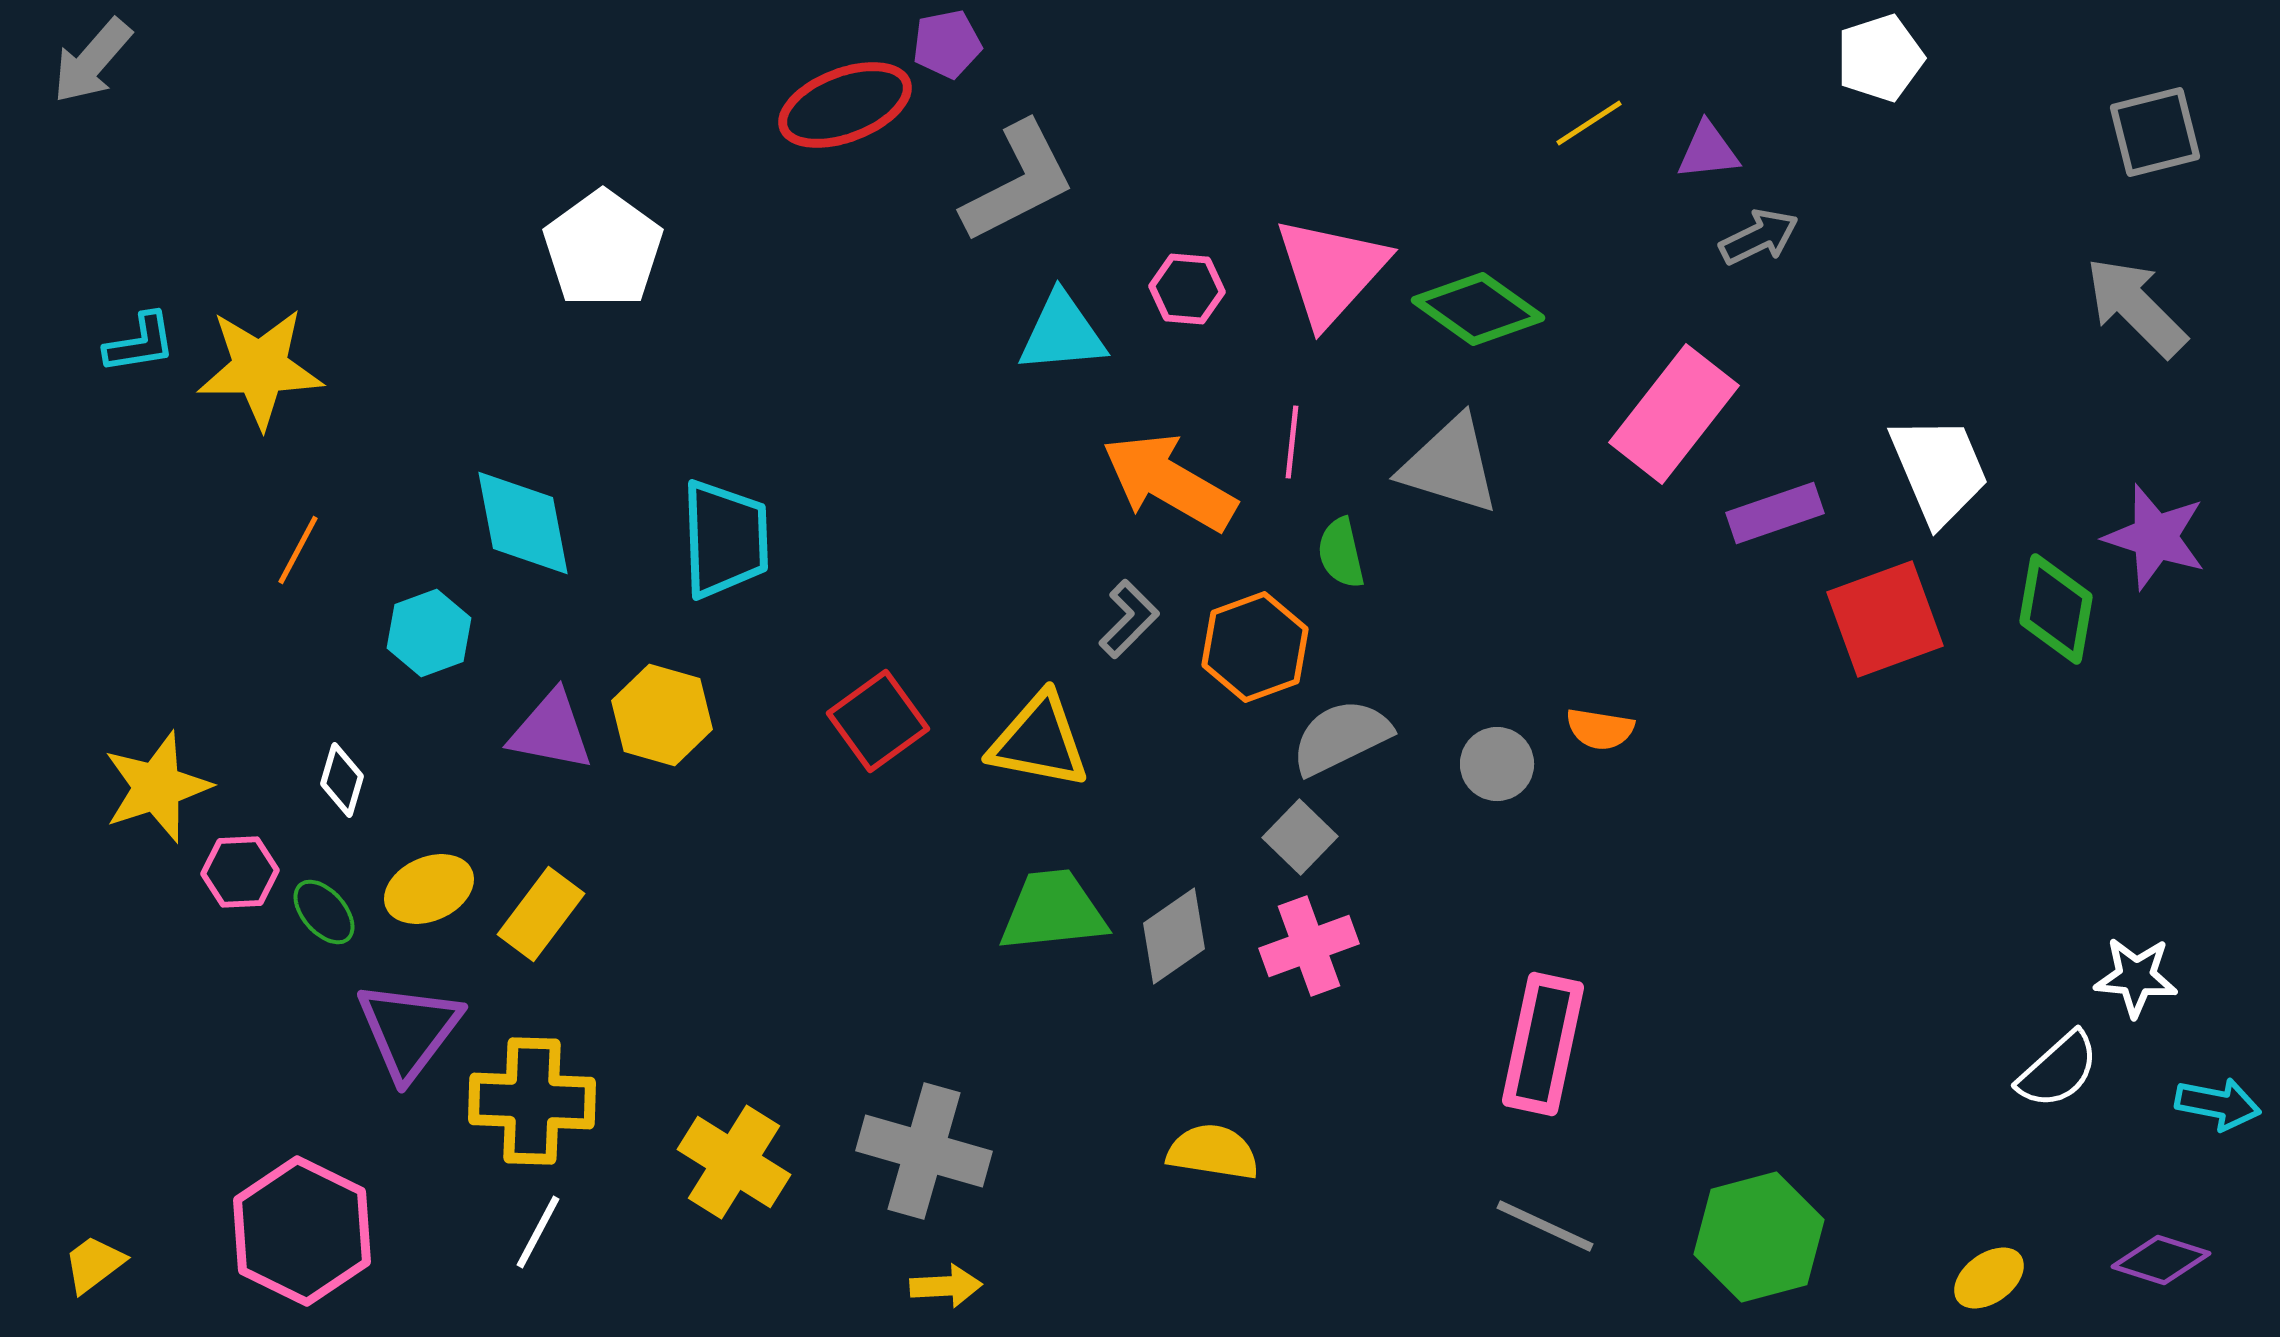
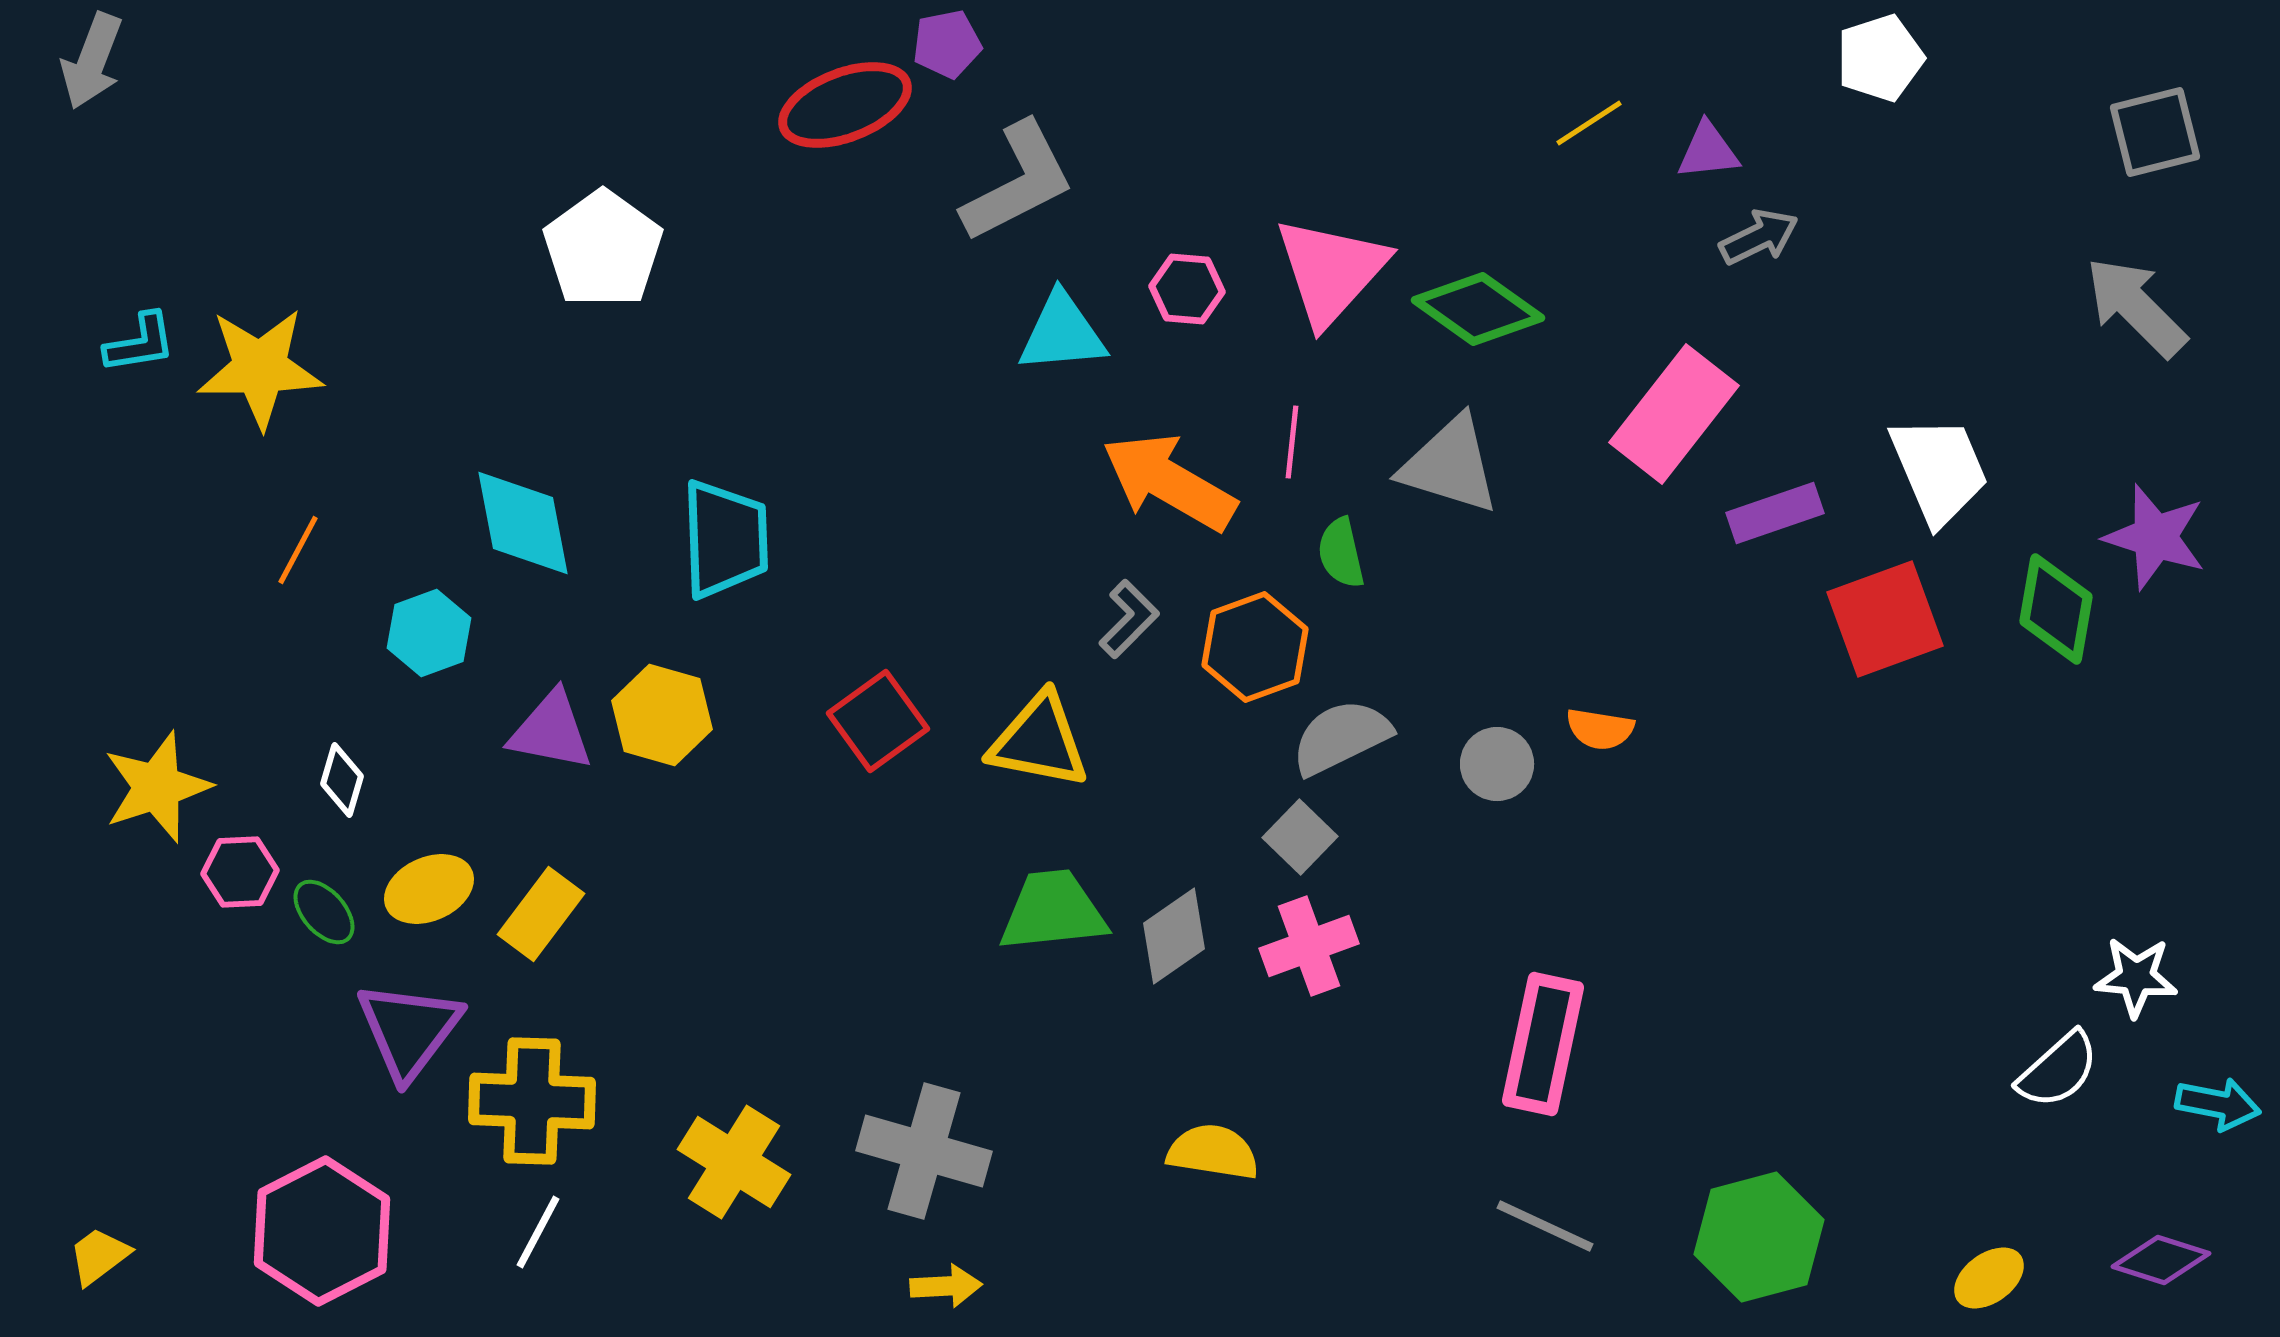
gray arrow at (92, 61): rotated 20 degrees counterclockwise
pink hexagon at (302, 1231): moved 20 px right; rotated 7 degrees clockwise
yellow trapezoid at (94, 1264): moved 5 px right, 8 px up
